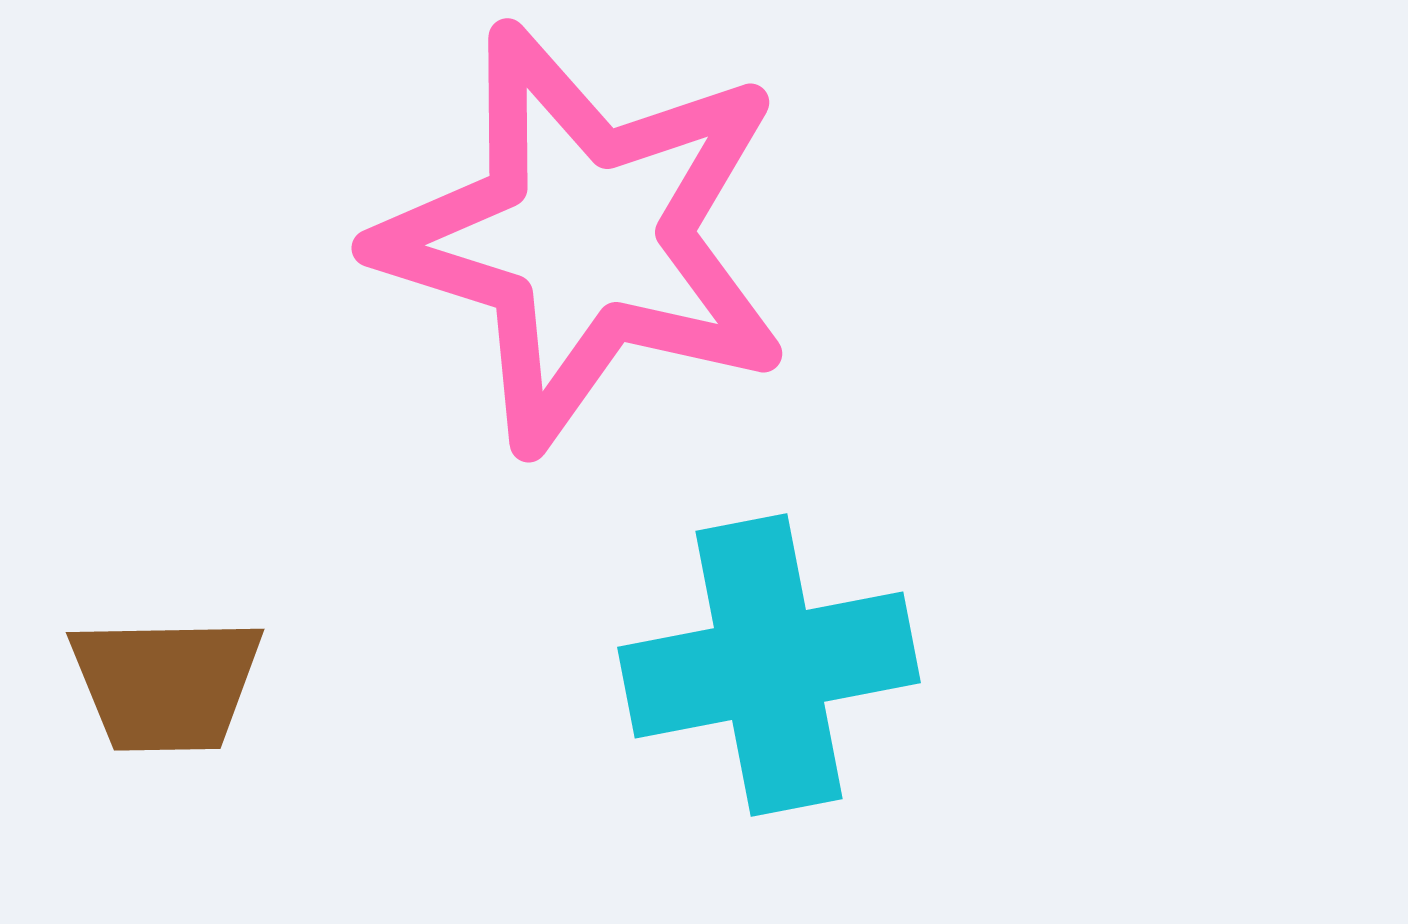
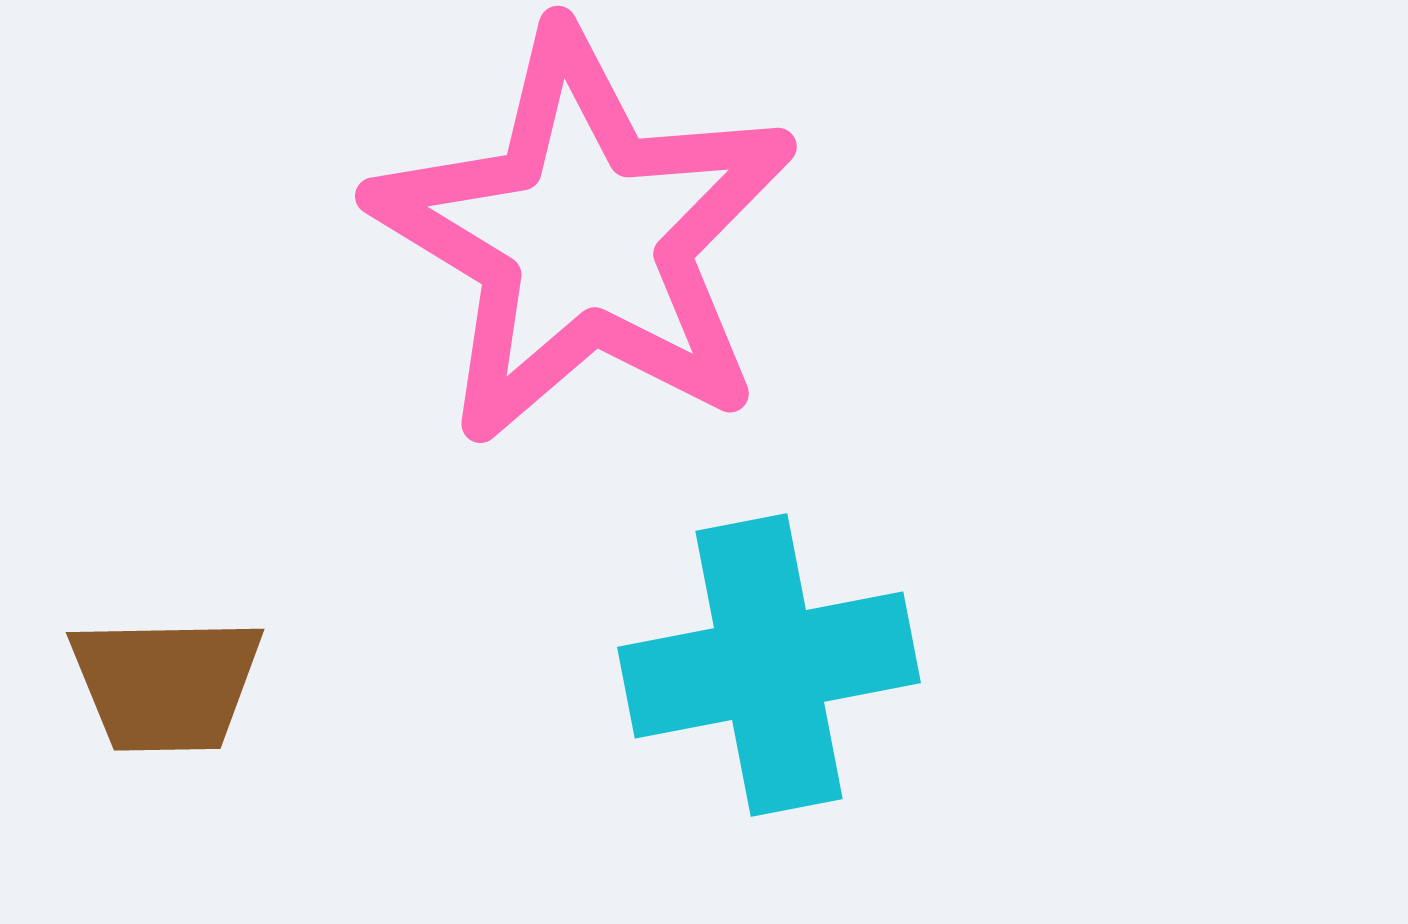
pink star: rotated 14 degrees clockwise
